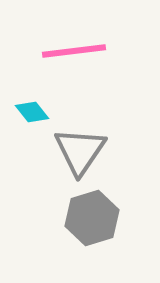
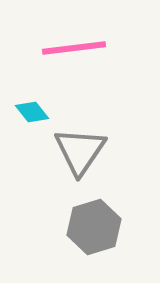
pink line: moved 3 px up
gray hexagon: moved 2 px right, 9 px down
